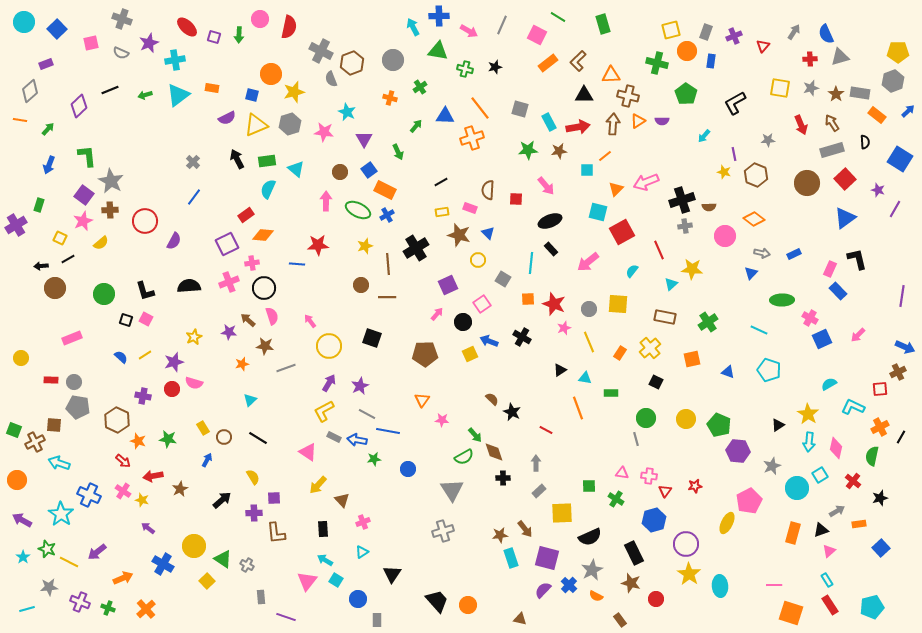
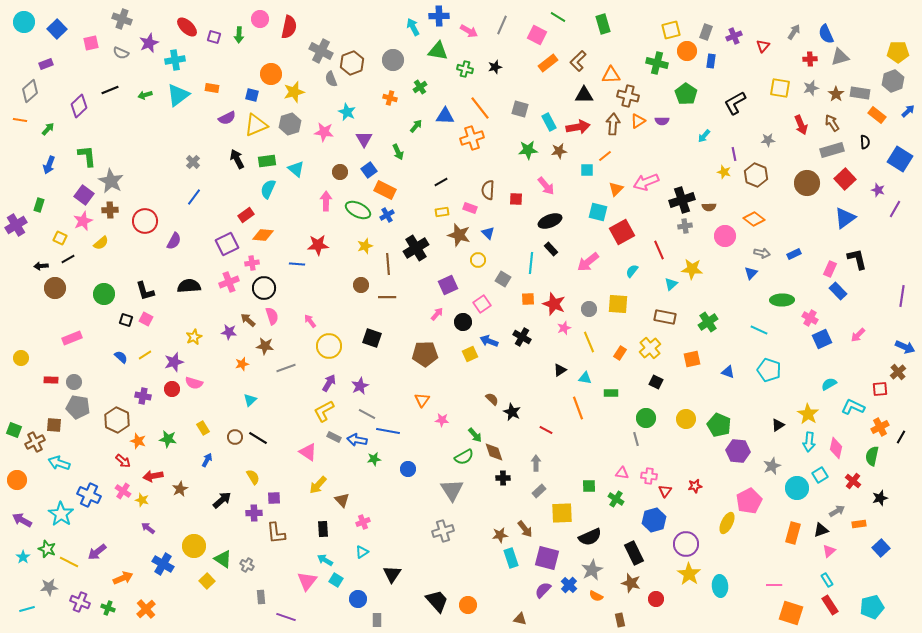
brown cross at (898, 372): rotated 14 degrees counterclockwise
brown circle at (224, 437): moved 11 px right
brown rectangle at (620, 620): rotated 24 degrees clockwise
